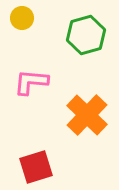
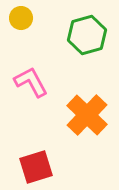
yellow circle: moved 1 px left
green hexagon: moved 1 px right
pink L-shape: rotated 57 degrees clockwise
